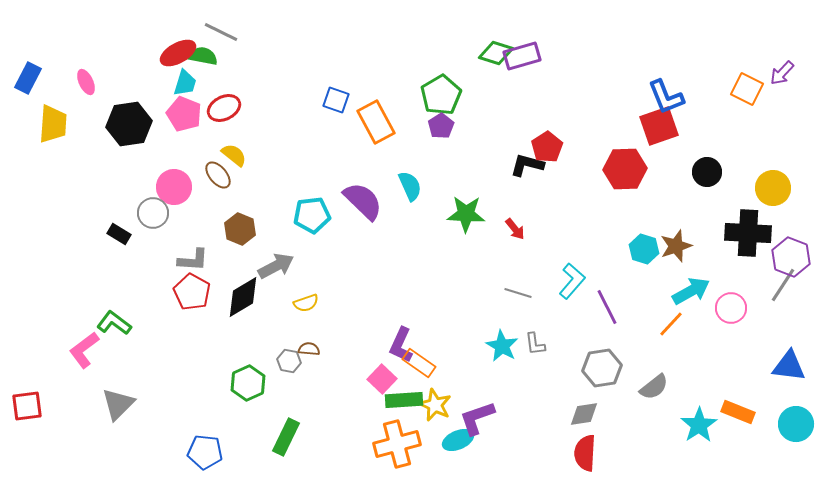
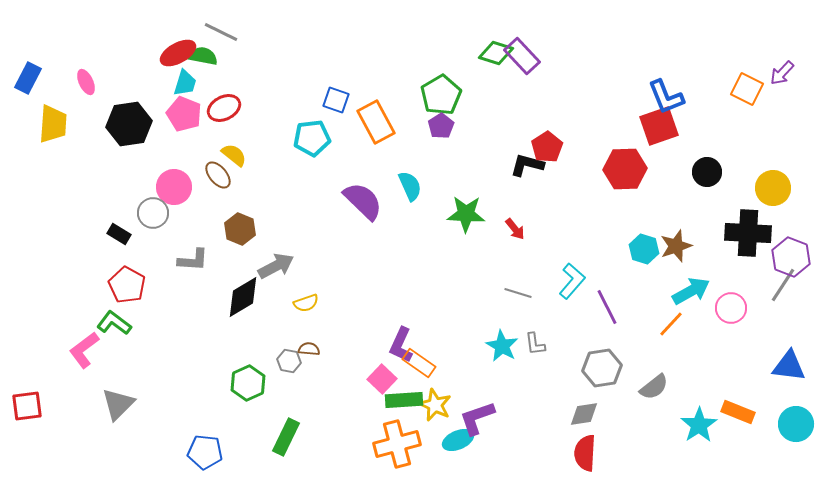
purple rectangle at (522, 56): rotated 63 degrees clockwise
cyan pentagon at (312, 215): moved 77 px up
red pentagon at (192, 292): moved 65 px left, 7 px up
